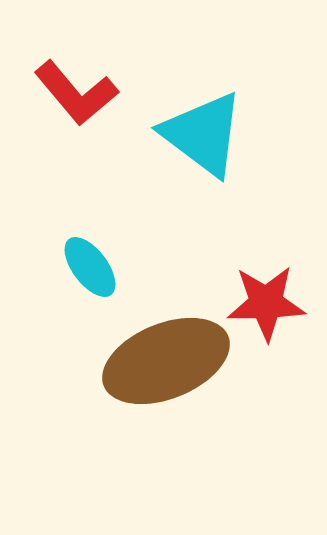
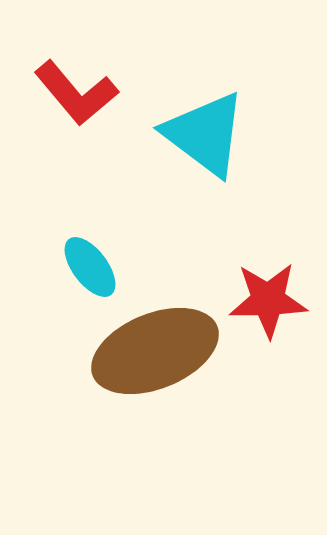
cyan triangle: moved 2 px right
red star: moved 2 px right, 3 px up
brown ellipse: moved 11 px left, 10 px up
